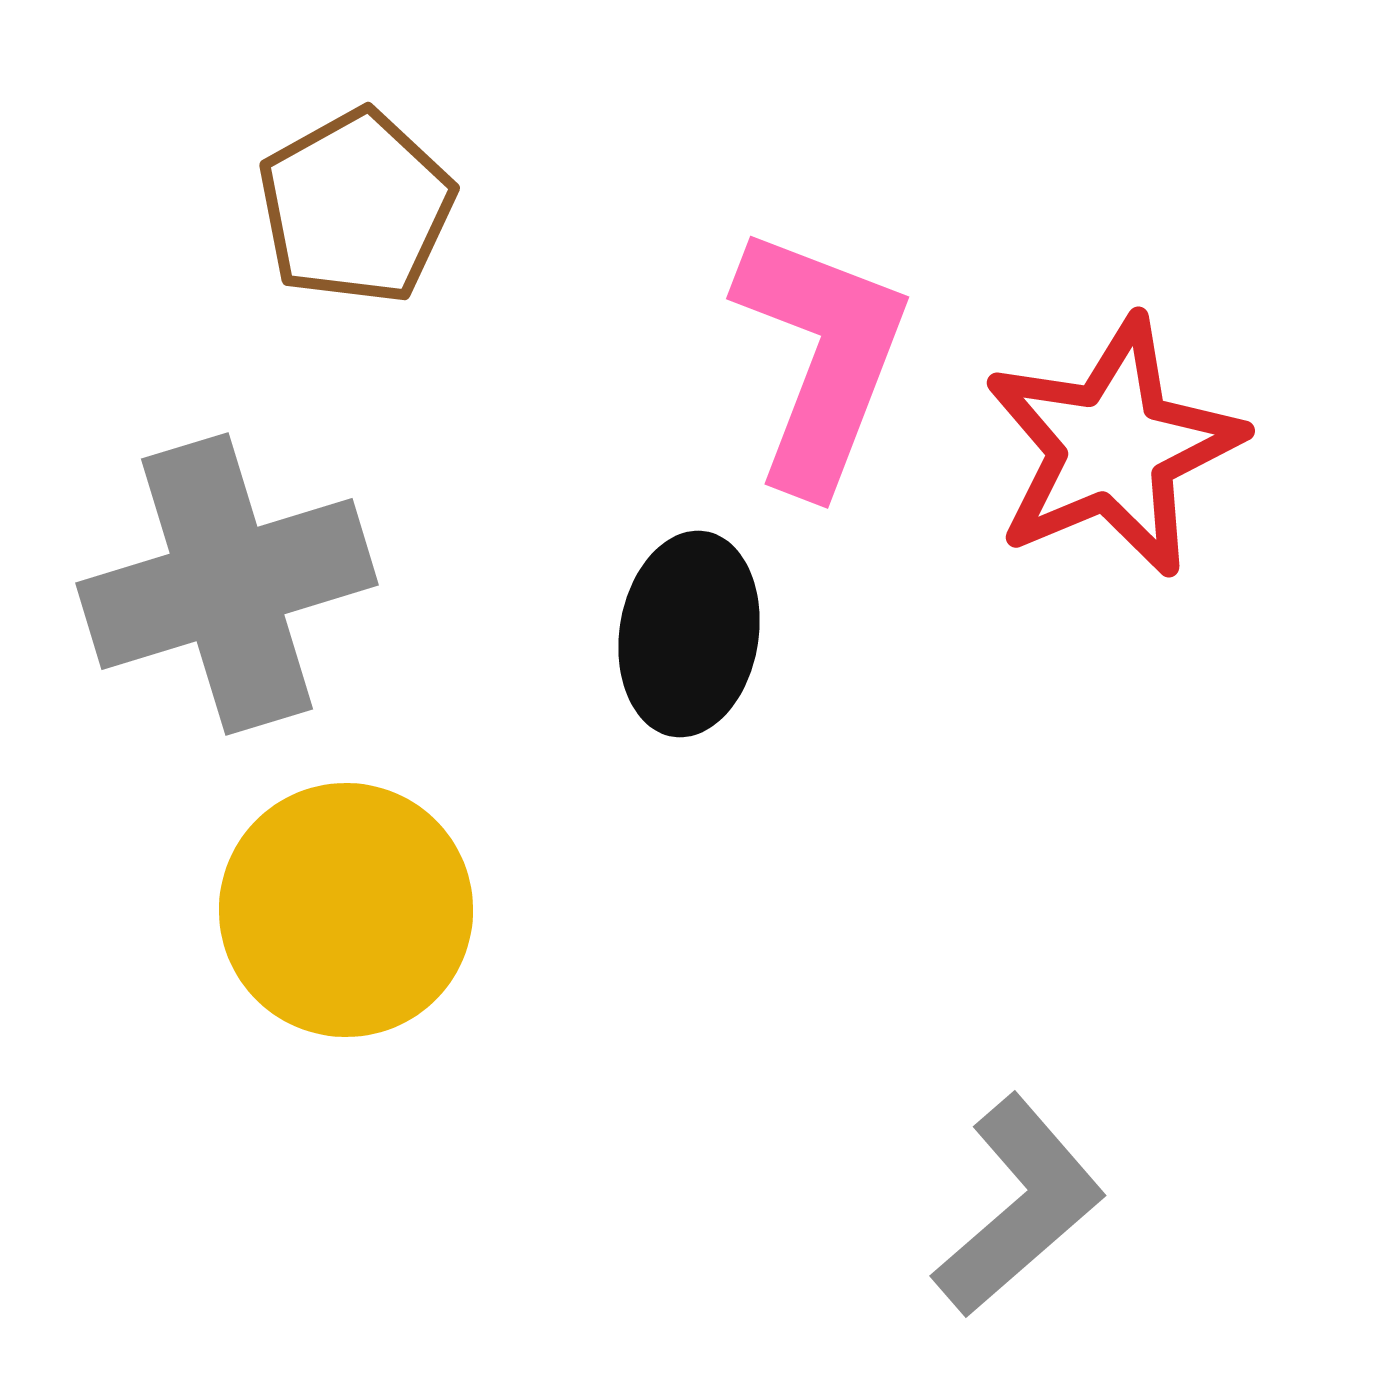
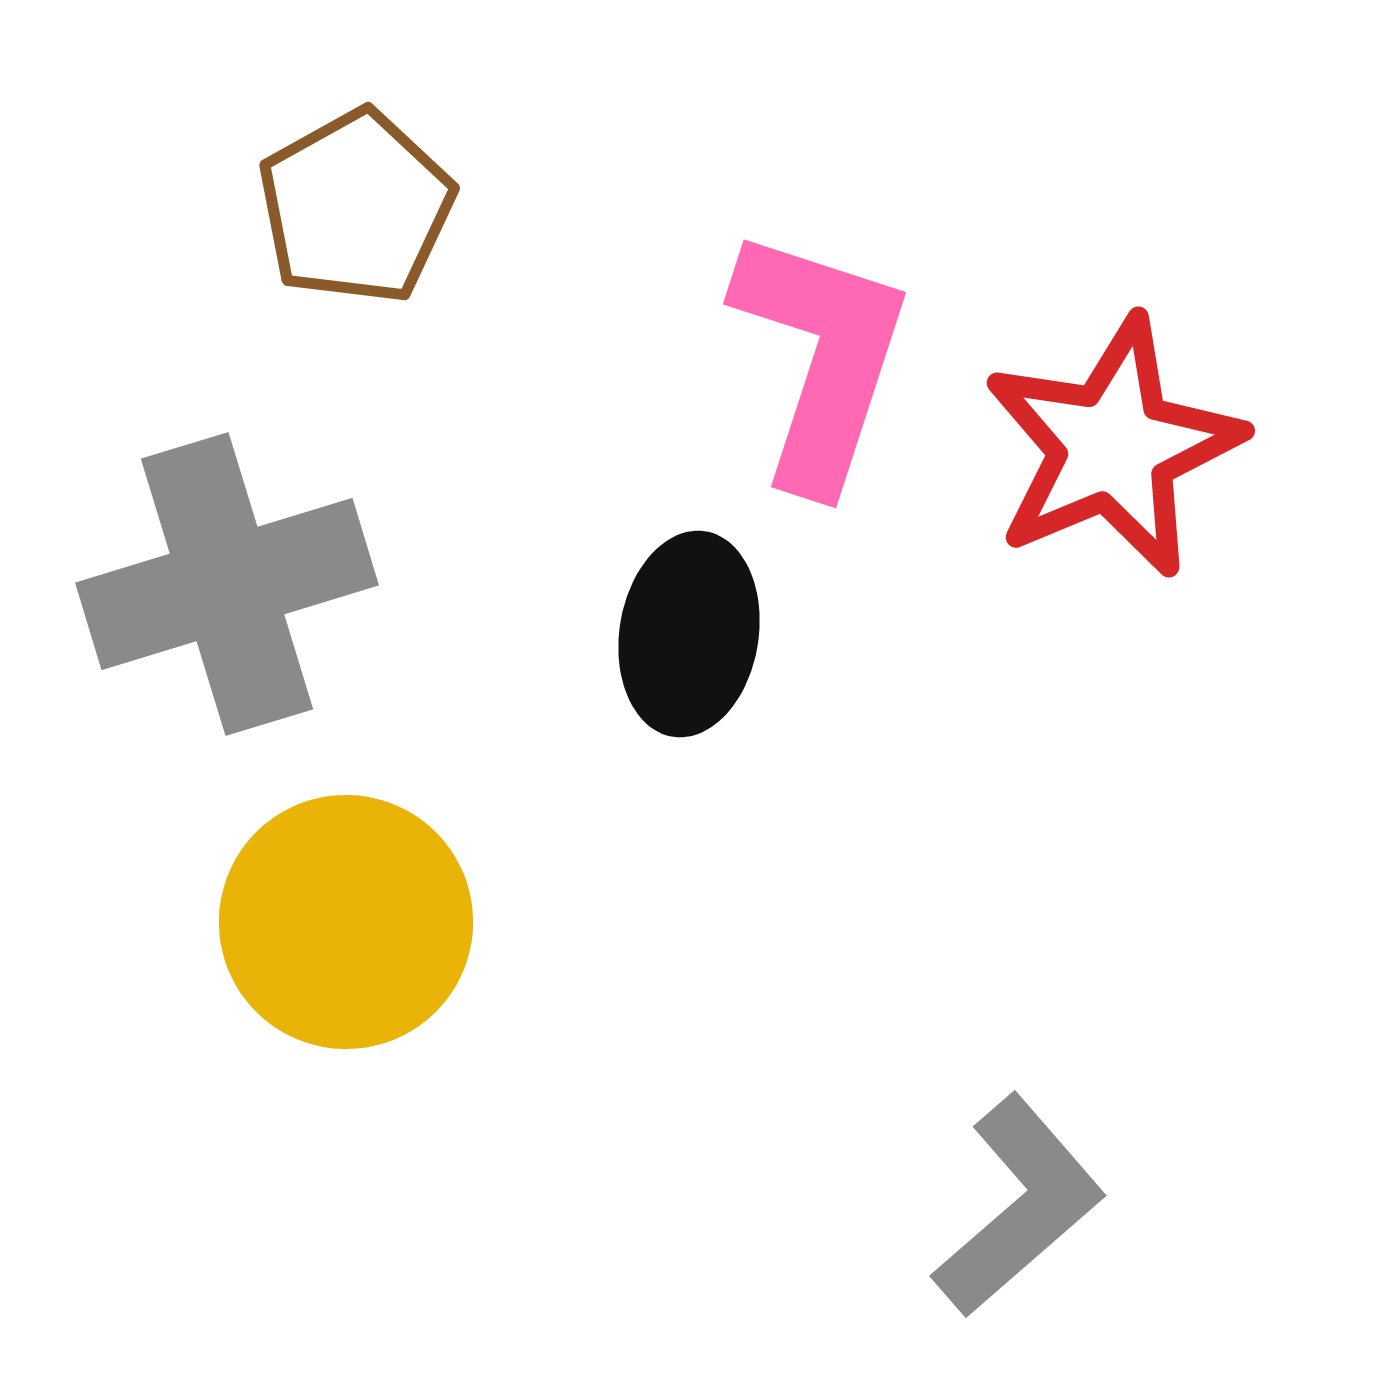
pink L-shape: rotated 3 degrees counterclockwise
yellow circle: moved 12 px down
